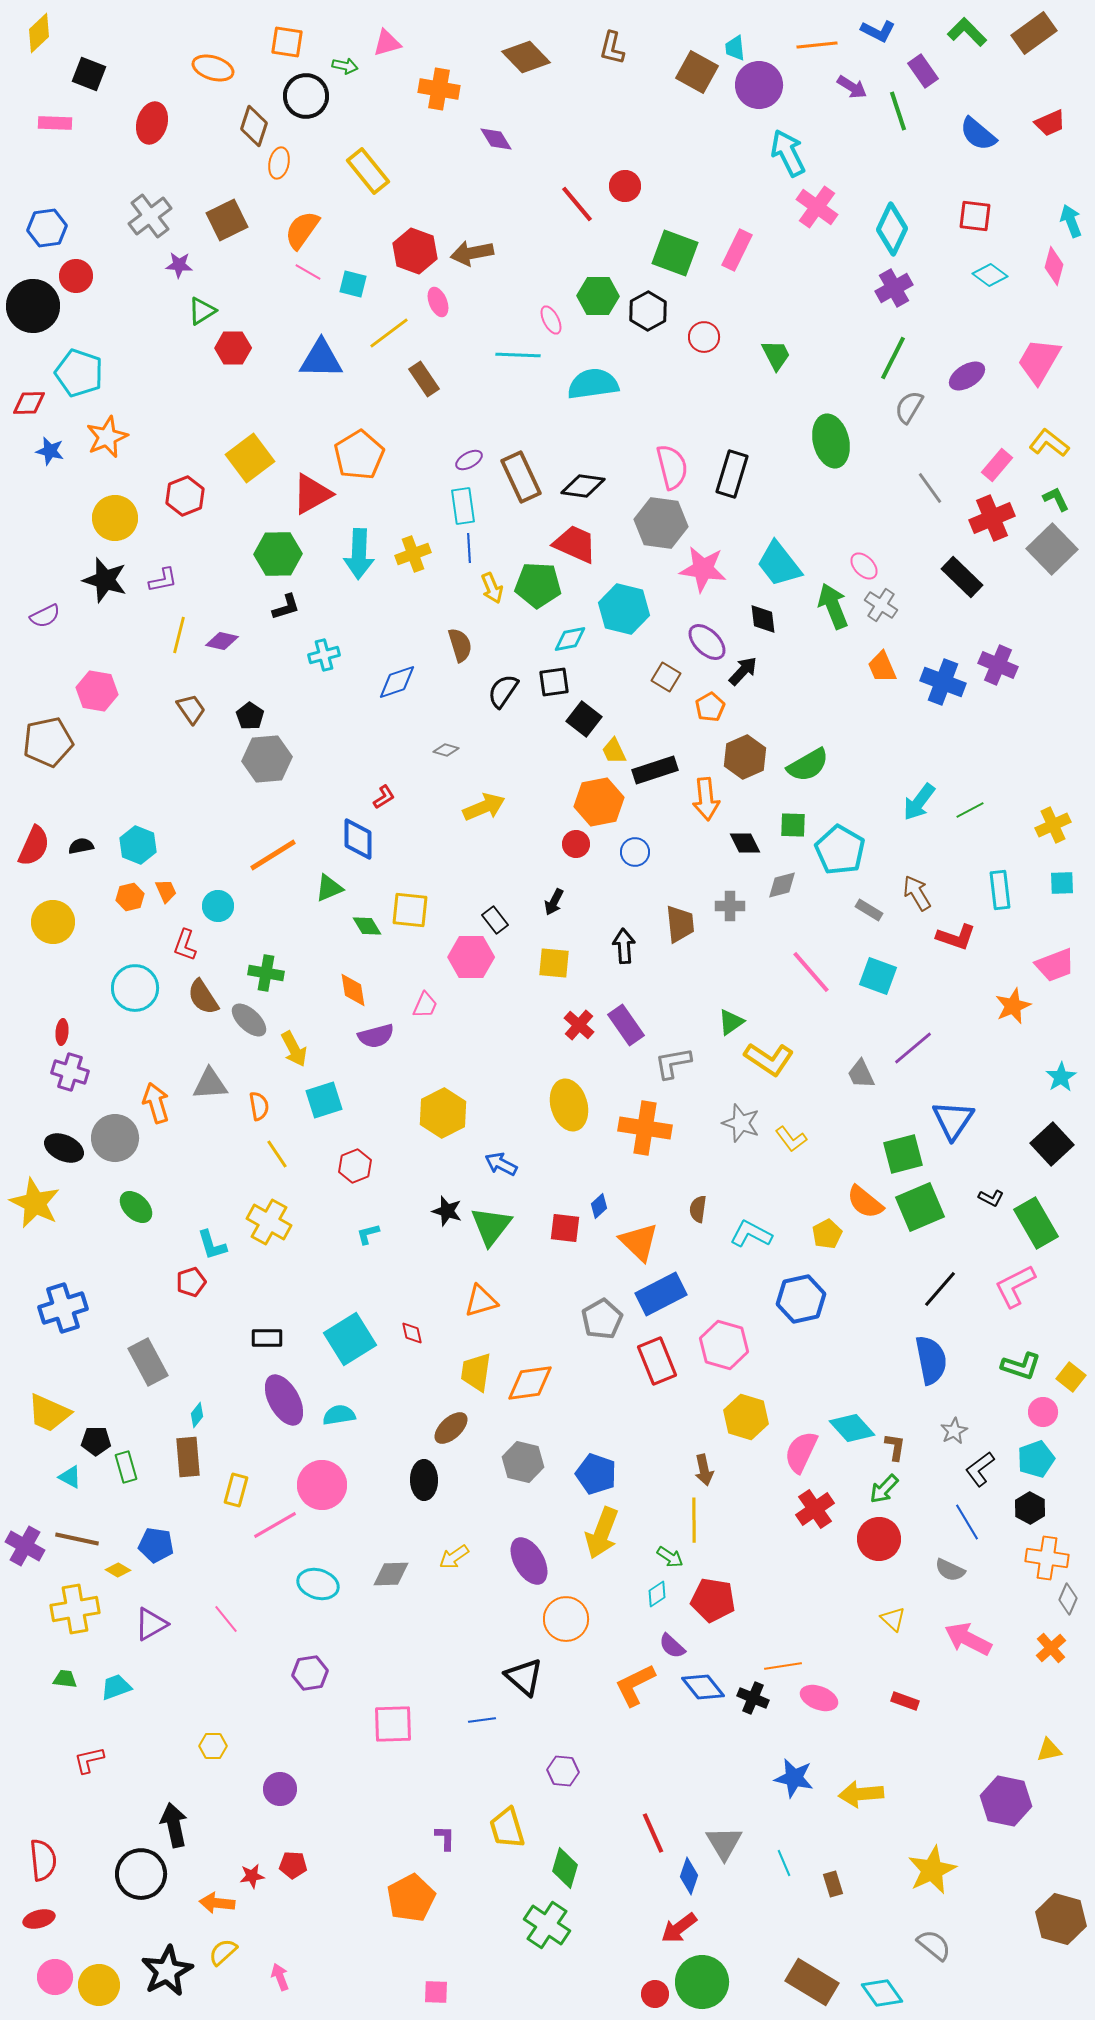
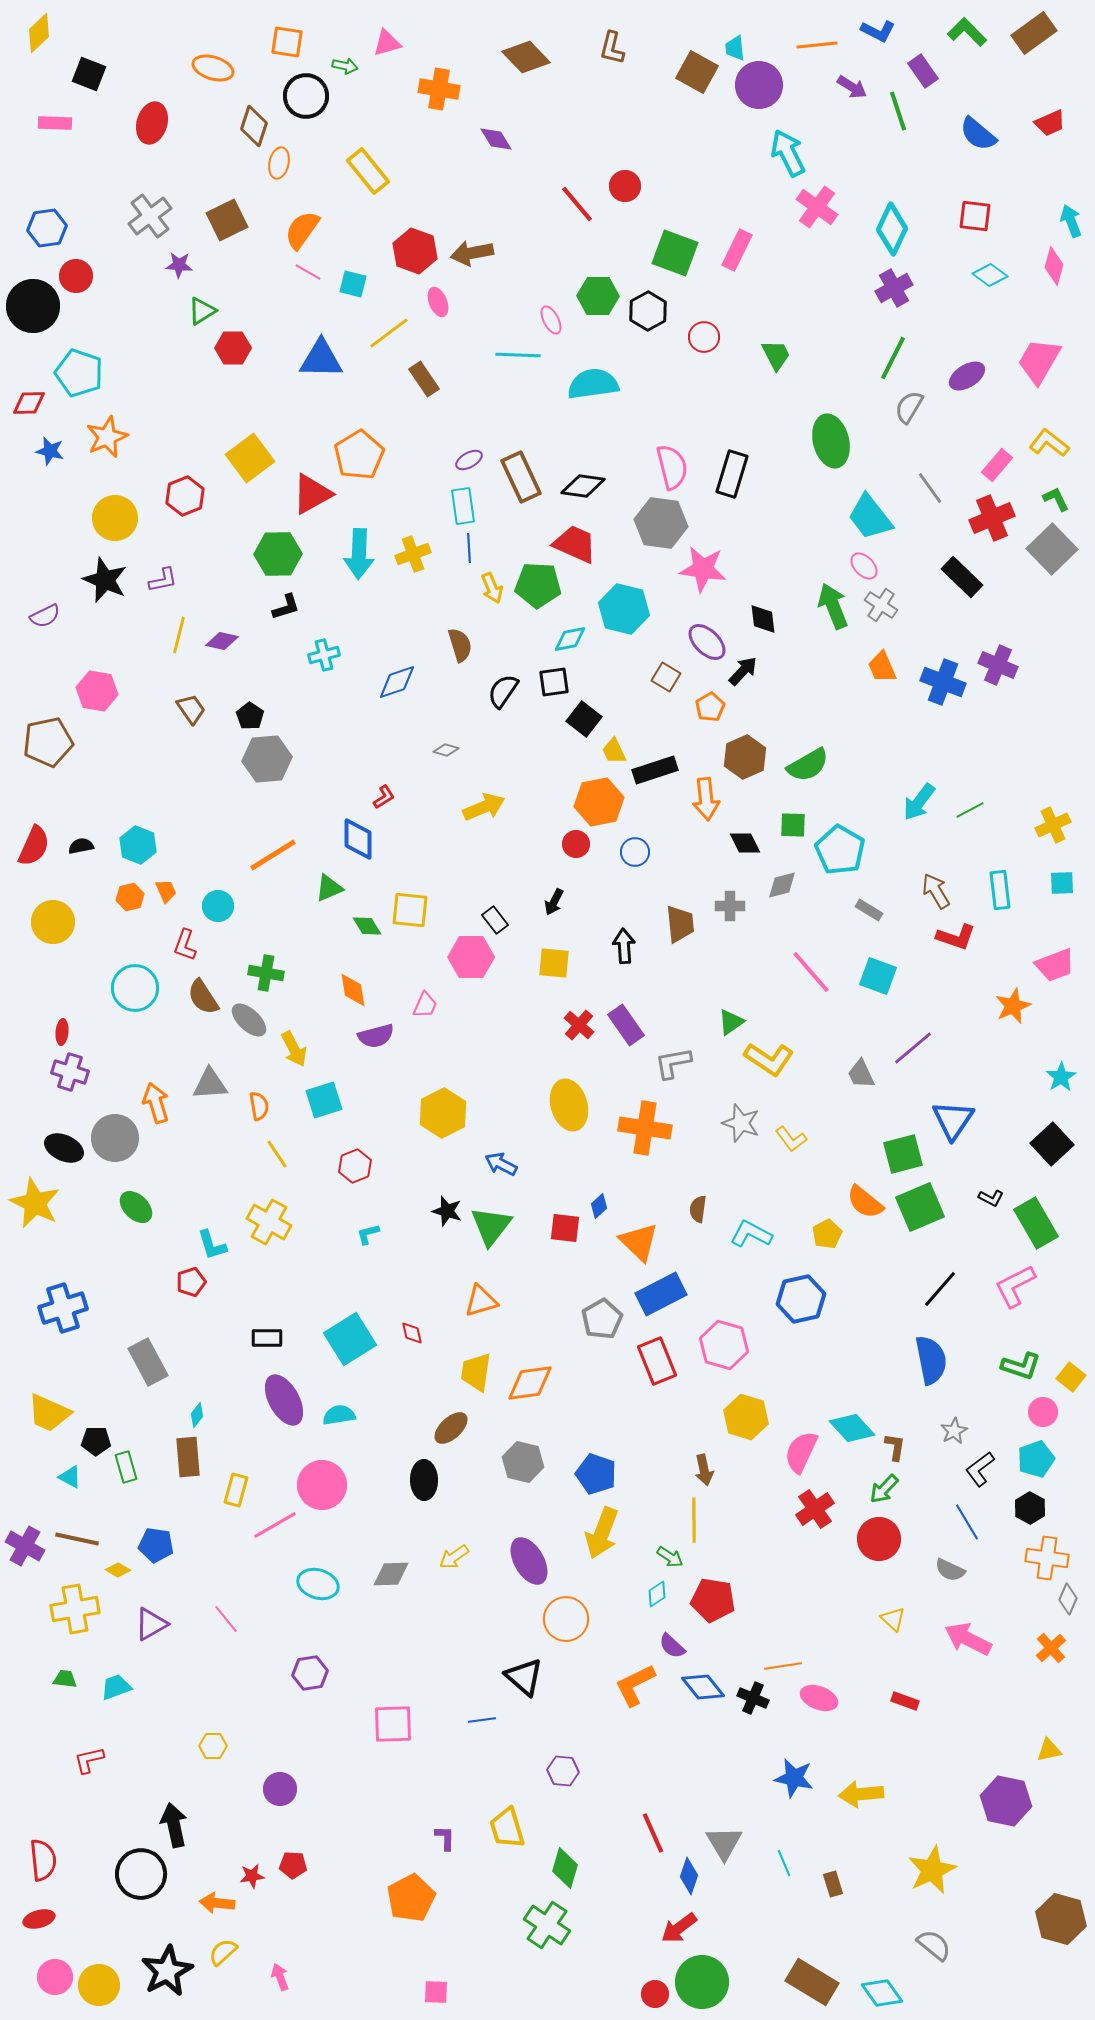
cyan trapezoid at (779, 564): moved 91 px right, 47 px up
black star at (105, 580): rotated 6 degrees clockwise
brown arrow at (917, 893): moved 19 px right, 2 px up
